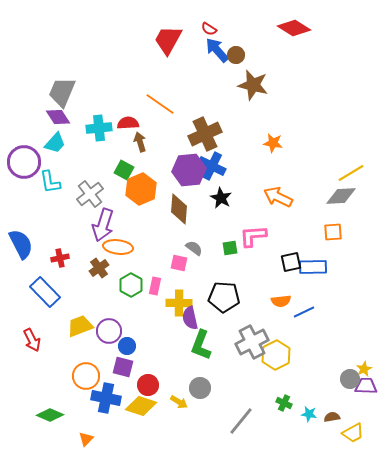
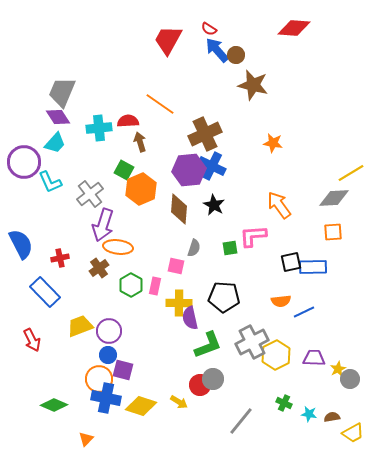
red diamond at (294, 28): rotated 28 degrees counterclockwise
red semicircle at (128, 123): moved 2 px up
cyan L-shape at (50, 182): rotated 15 degrees counterclockwise
gray diamond at (341, 196): moved 7 px left, 2 px down
orange arrow at (278, 197): moved 1 px right, 8 px down; rotated 28 degrees clockwise
black star at (221, 198): moved 7 px left, 7 px down
gray semicircle at (194, 248): rotated 72 degrees clockwise
pink square at (179, 263): moved 3 px left, 3 px down
green L-shape at (201, 345): moved 7 px right; rotated 132 degrees counterclockwise
blue circle at (127, 346): moved 19 px left, 9 px down
purple square at (123, 367): moved 3 px down
yellow star at (364, 369): moved 26 px left
orange circle at (86, 376): moved 13 px right, 3 px down
red circle at (148, 385): moved 52 px right
purple trapezoid at (366, 386): moved 52 px left, 28 px up
gray circle at (200, 388): moved 13 px right, 9 px up
green diamond at (50, 415): moved 4 px right, 10 px up
